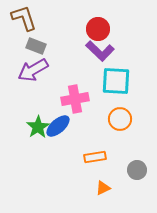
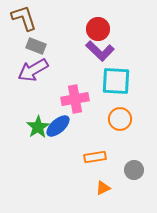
gray circle: moved 3 px left
